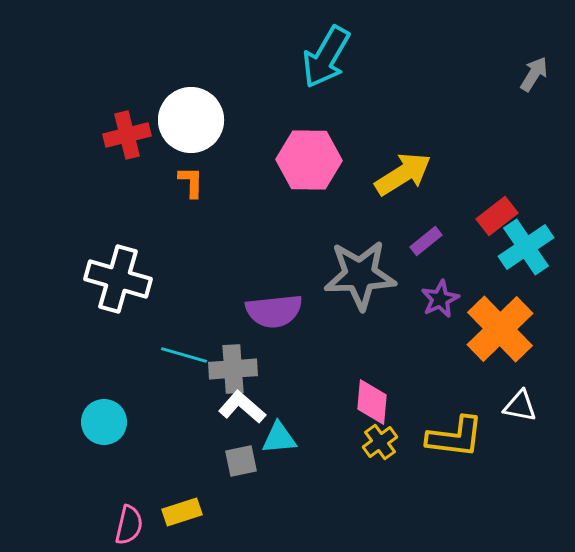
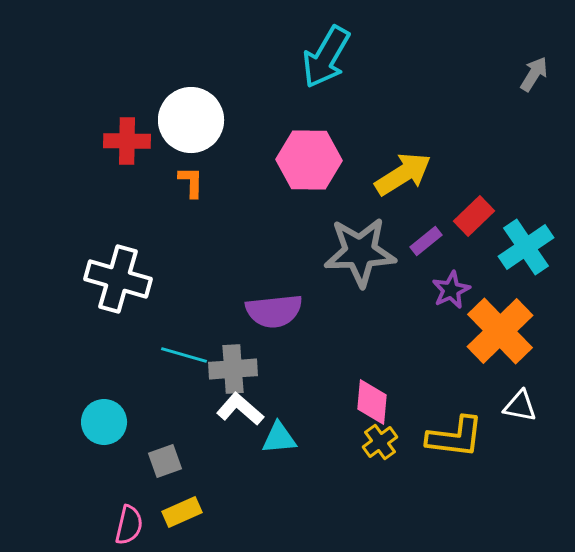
red cross: moved 6 px down; rotated 15 degrees clockwise
red rectangle: moved 23 px left; rotated 6 degrees counterclockwise
gray star: moved 23 px up
purple star: moved 11 px right, 9 px up
orange cross: moved 2 px down
white L-shape: moved 2 px left, 2 px down
gray square: moved 76 px left; rotated 8 degrees counterclockwise
yellow rectangle: rotated 6 degrees counterclockwise
